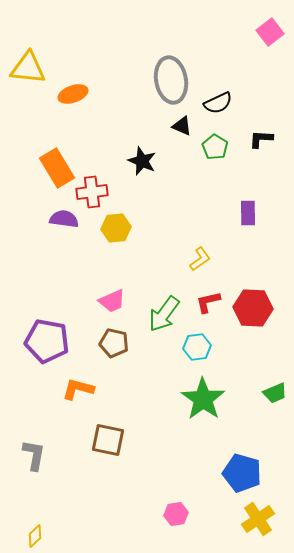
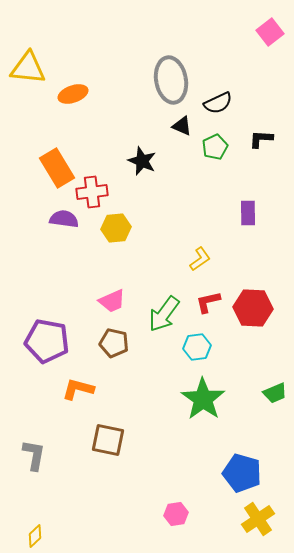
green pentagon: rotated 15 degrees clockwise
